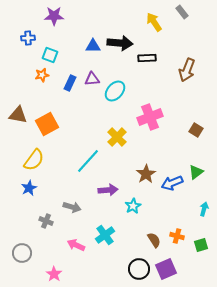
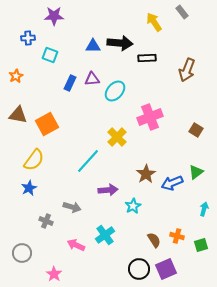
orange star: moved 26 px left, 1 px down; rotated 16 degrees counterclockwise
